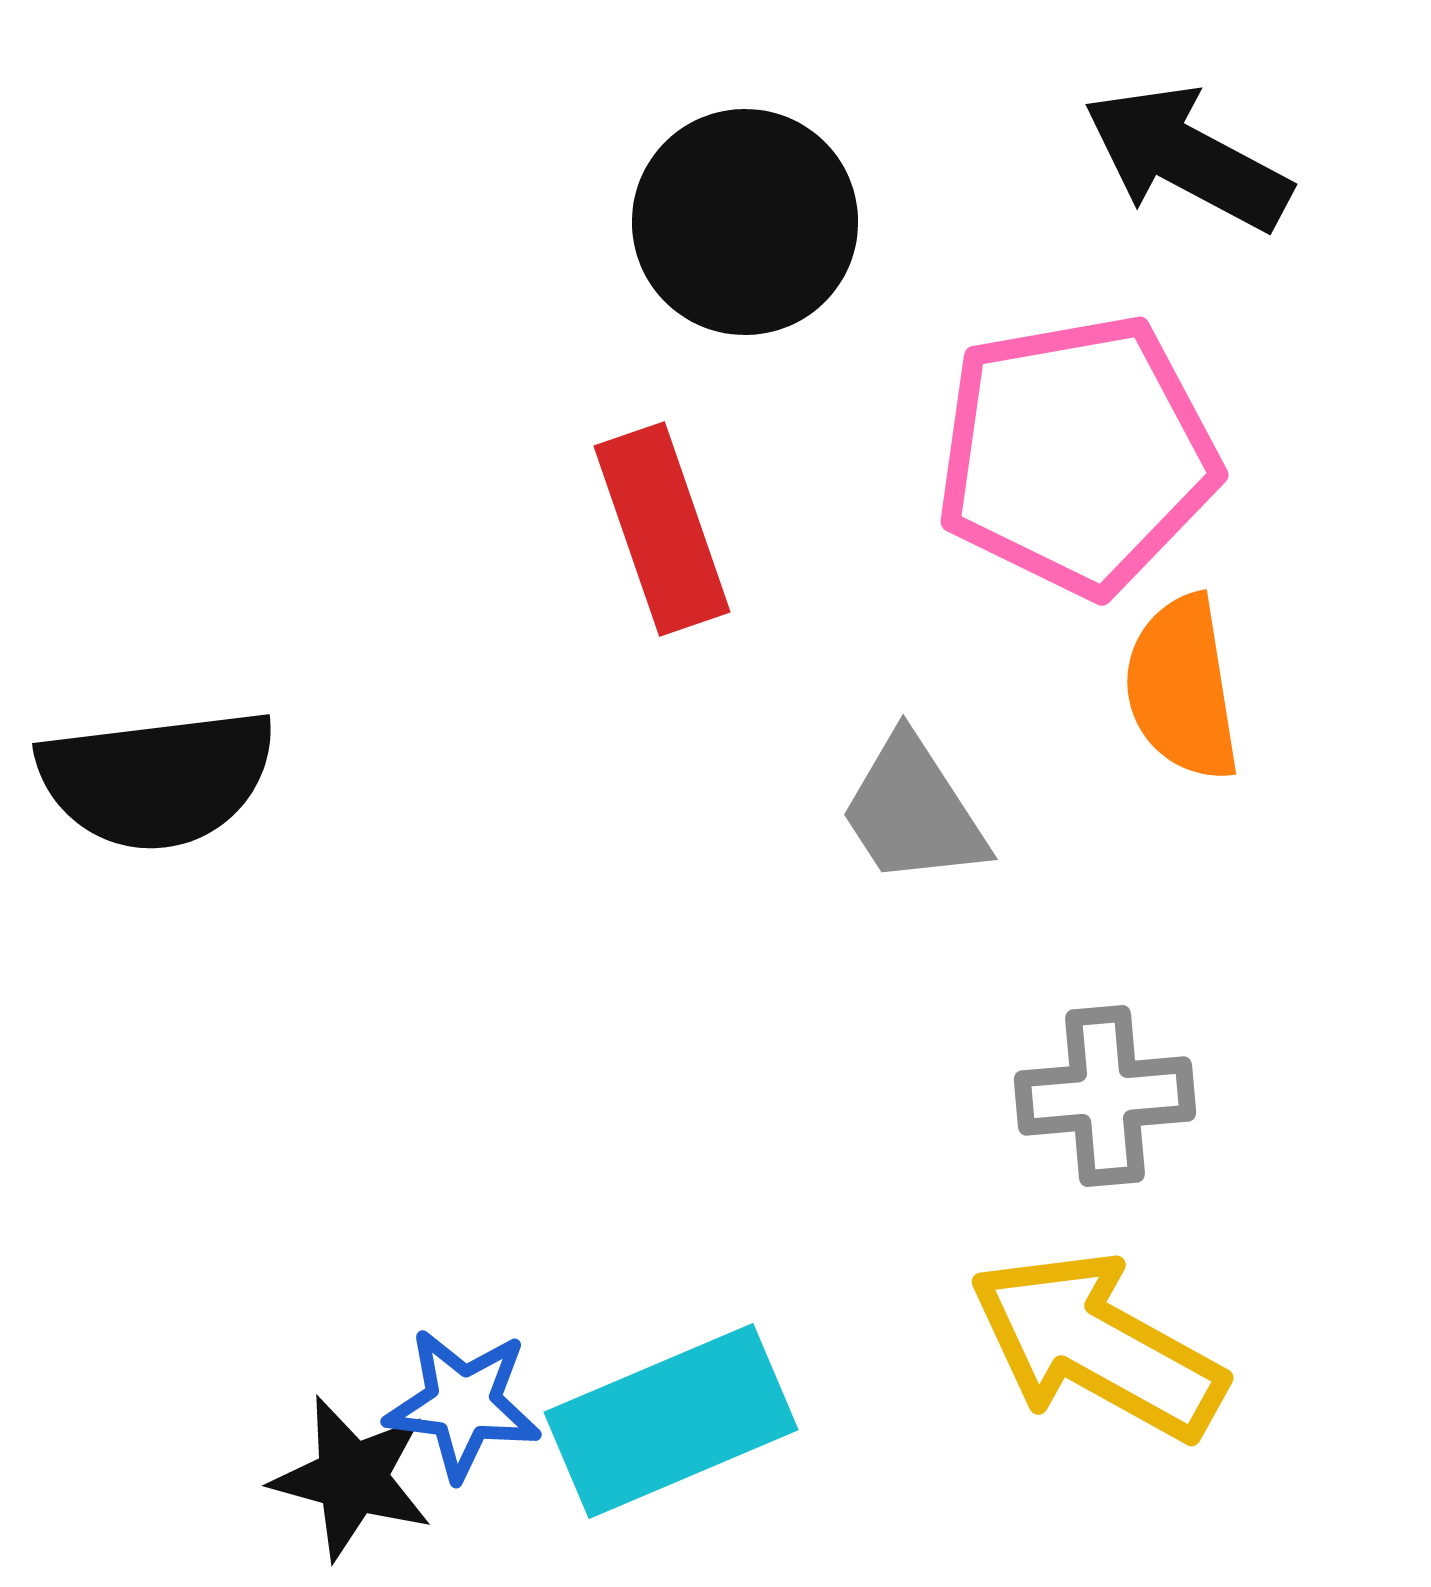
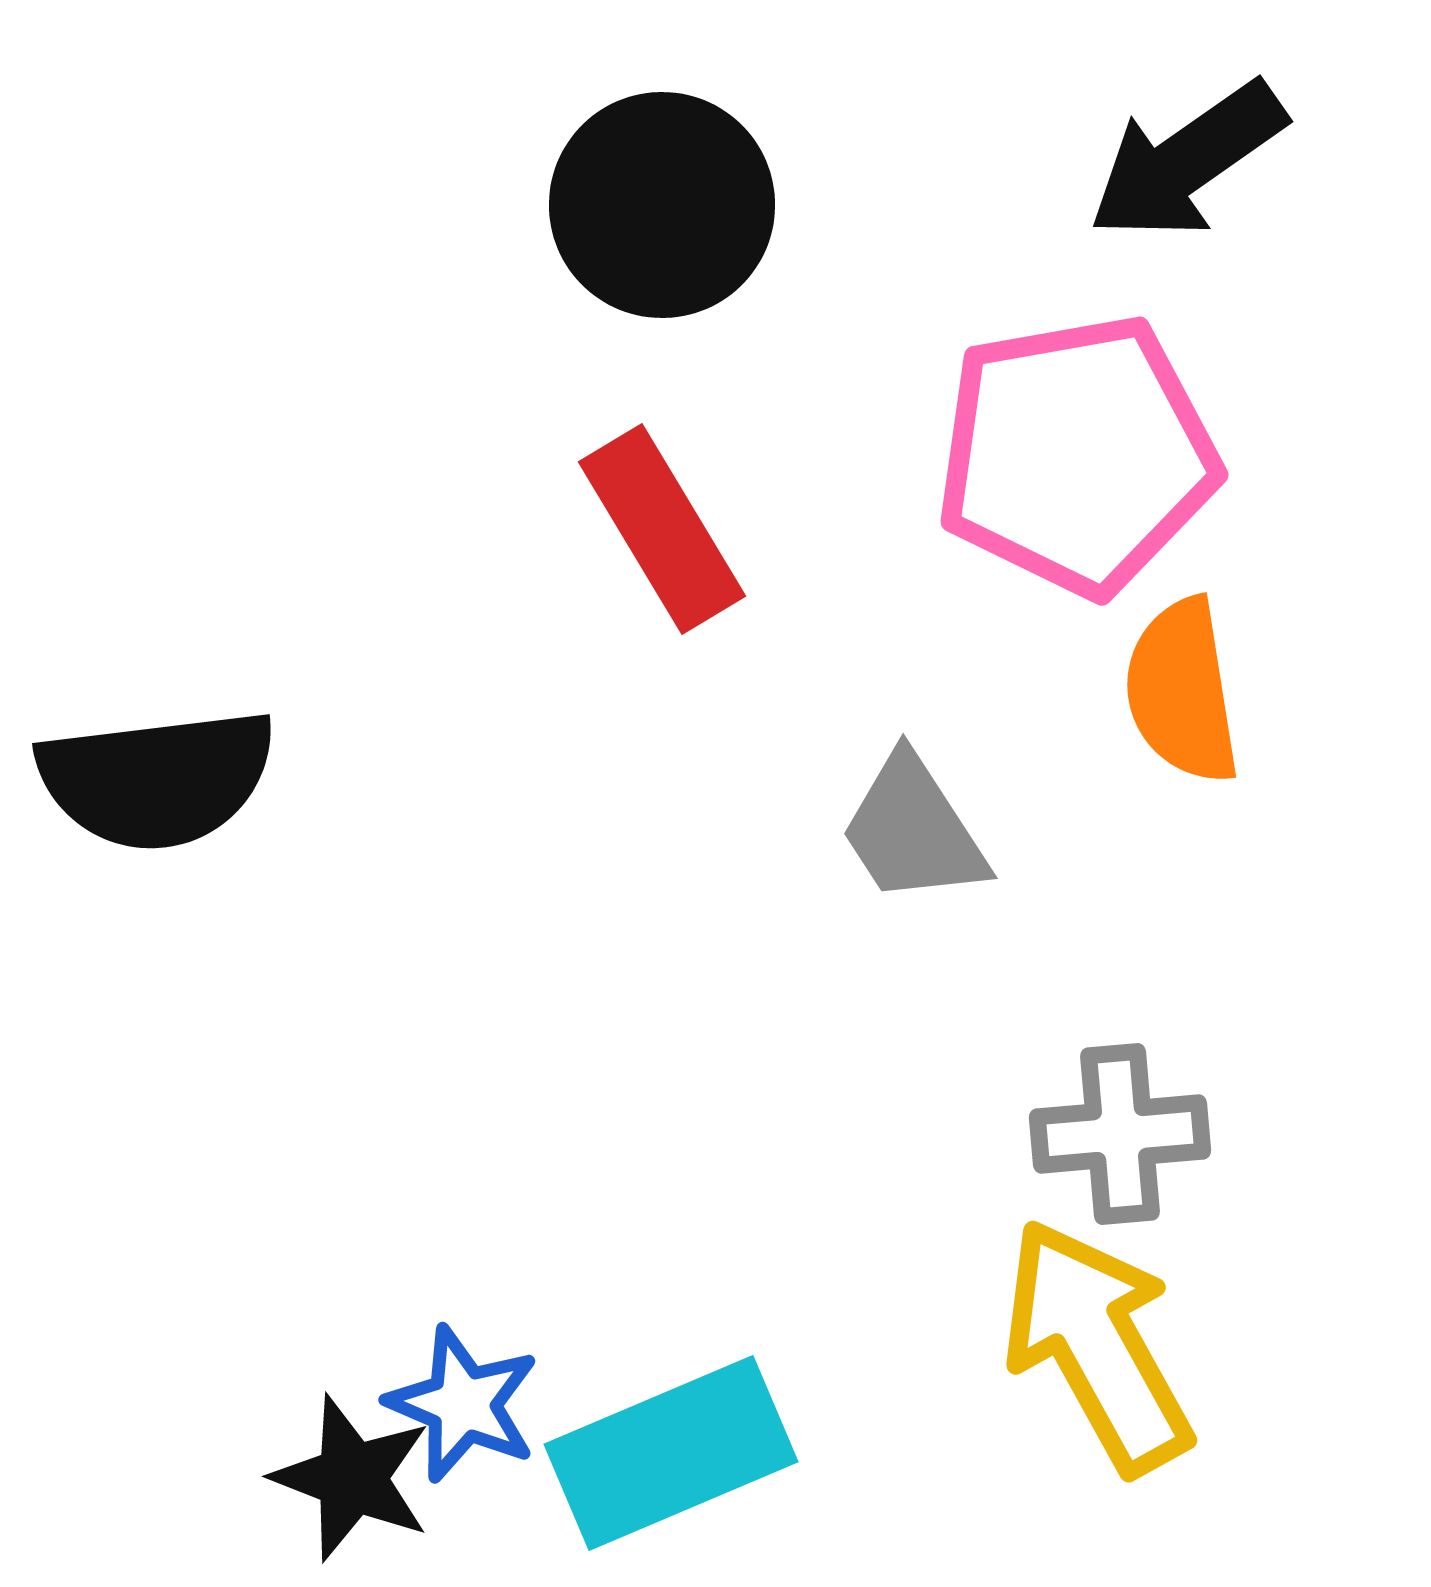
black arrow: moved 3 px down; rotated 63 degrees counterclockwise
black circle: moved 83 px left, 17 px up
red rectangle: rotated 12 degrees counterclockwise
orange semicircle: moved 3 px down
gray trapezoid: moved 19 px down
gray cross: moved 15 px right, 38 px down
yellow arrow: rotated 32 degrees clockwise
blue star: rotated 16 degrees clockwise
cyan rectangle: moved 32 px down
black star: rotated 6 degrees clockwise
